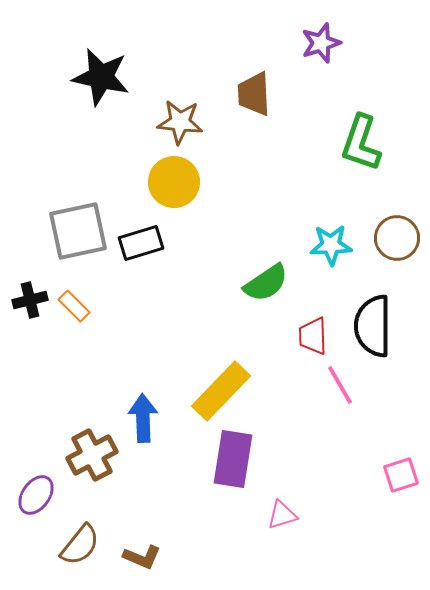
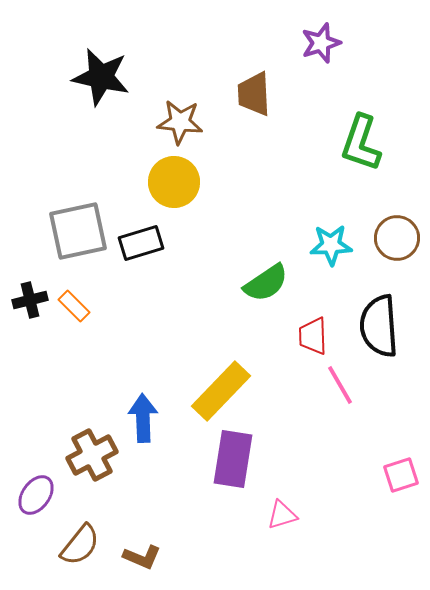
black semicircle: moved 6 px right; rotated 4 degrees counterclockwise
